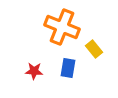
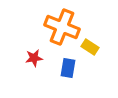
yellow rectangle: moved 4 px left, 2 px up; rotated 18 degrees counterclockwise
red star: moved 13 px up; rotated 12 degrees counterclockwise
